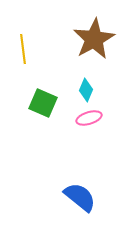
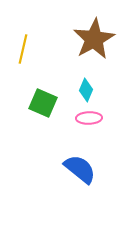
yellow line: rotated 20 degrees clockwise
pink ellipse: rotated 15 degrees clockwise
blue semicircle: moved 28 px up
